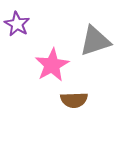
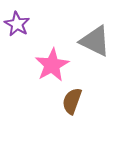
gray triangle: rotated 44 degrees clockwise
brown semicircle: moved 2 px left, 1 px down; rotated 112 degrees clockwise
